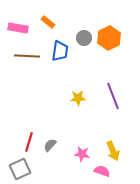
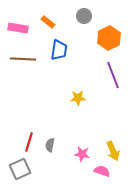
gray circle: moved 22 px up
blue trapezoid: moved 1 px left, 1 px up
brown line: moved 4 px left, 3 px down
purple line: moved 21 px up
gray semicircle: rotated 32 degrees counterclockwise
